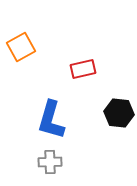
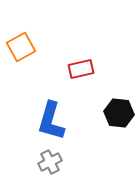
red rectangle: moved 2 px left
blue L-shape: moved 1 px down
gray cross: rotated 25 degrees counterclockwise
